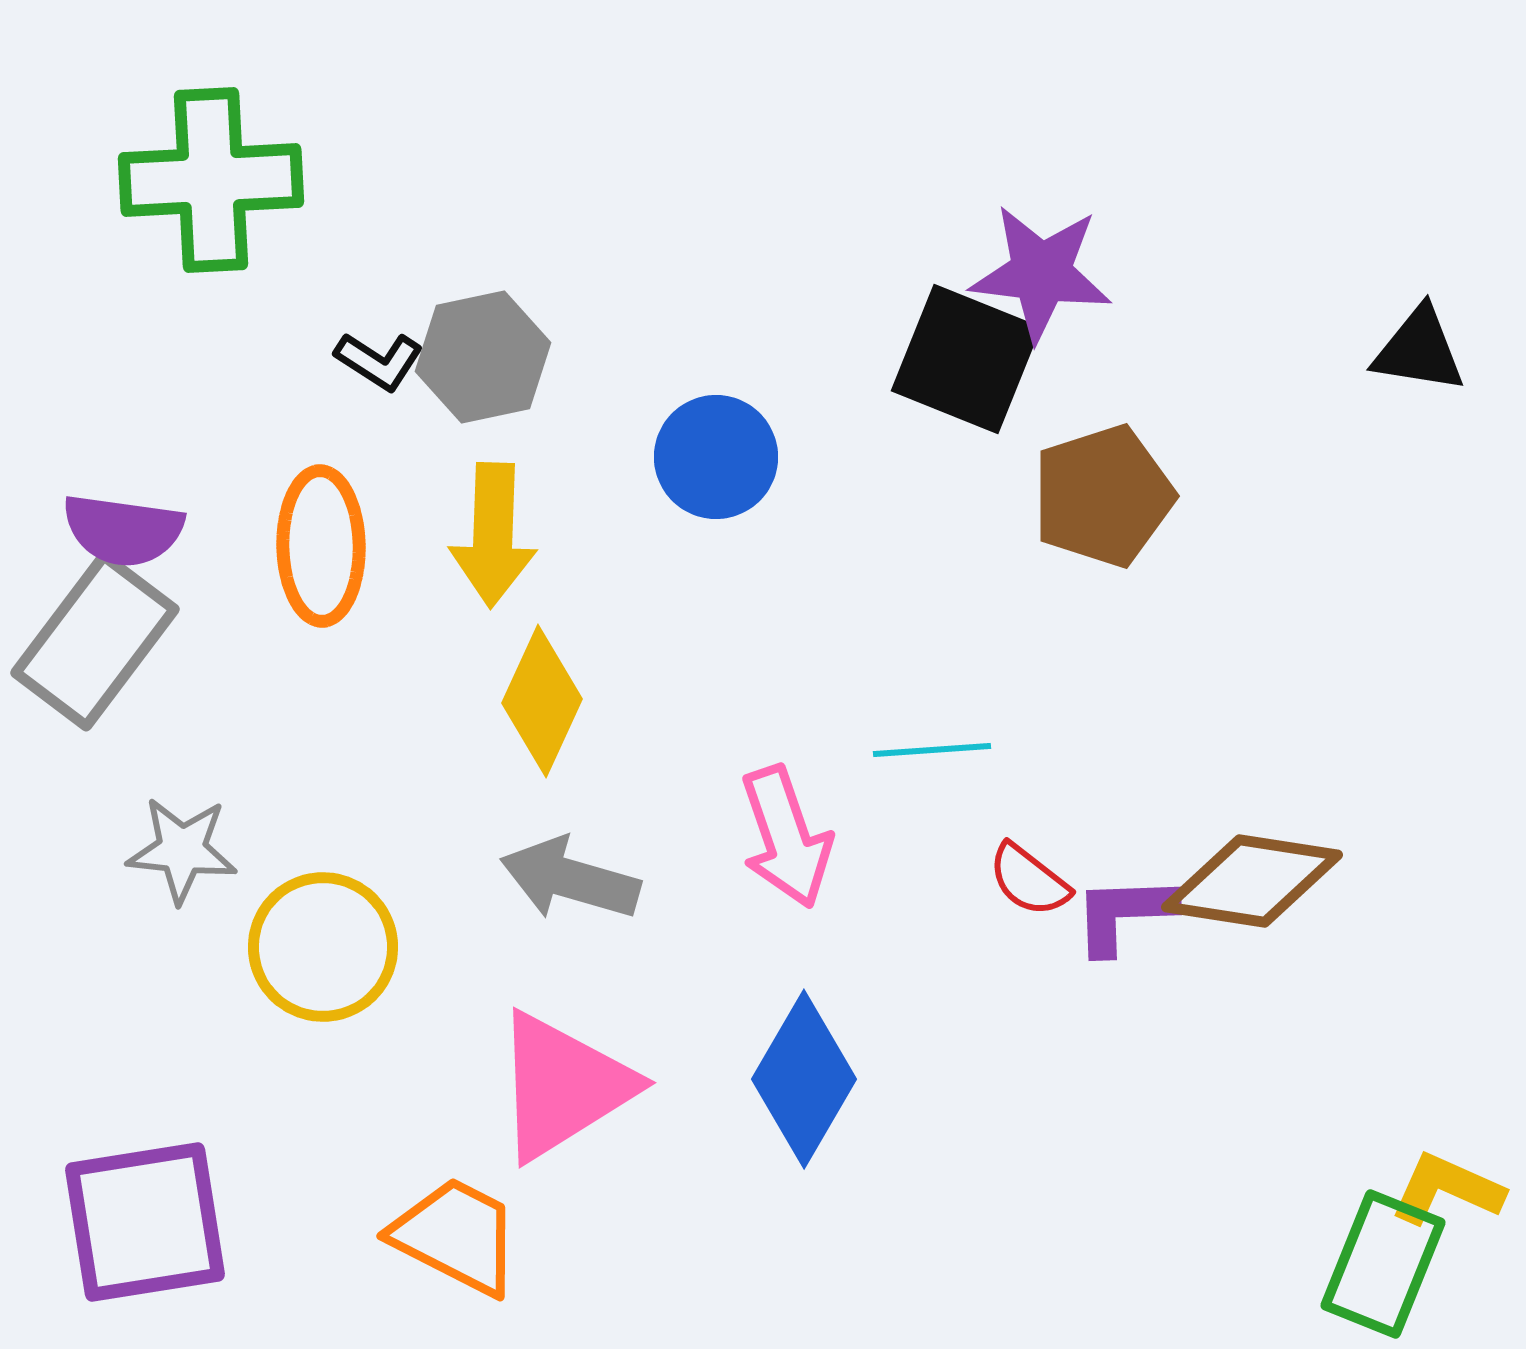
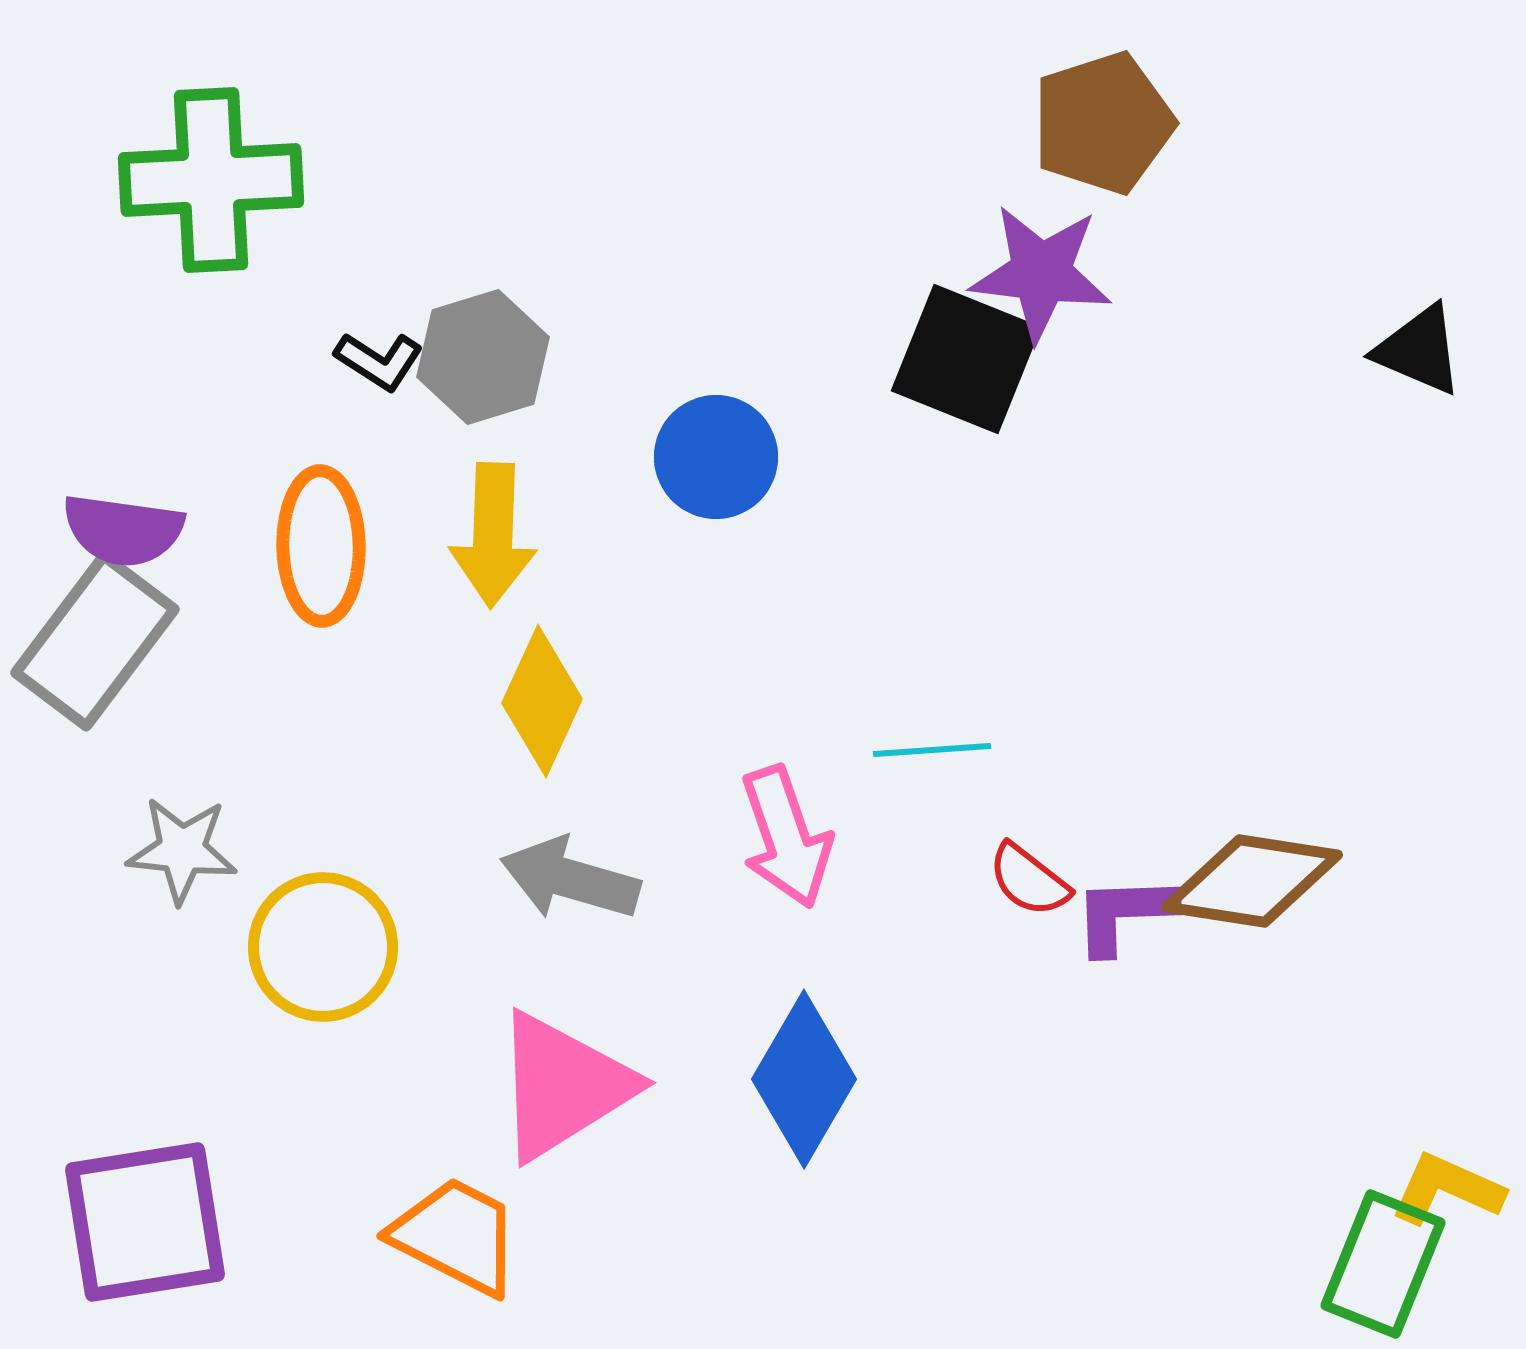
black triangle: rotated 14 degrees clockwise
gray hexagon: rotated 5 degrees counterclockwise
brown pentagon: moved 373 px up
